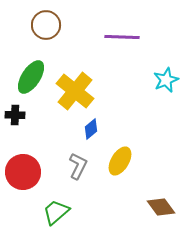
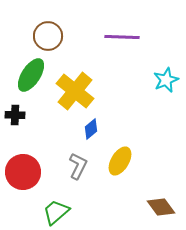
brown circle: moved 2 px right, 11 px down
green ellipse: moved 2 px up
